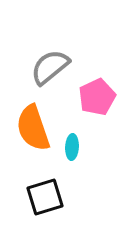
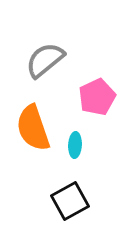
gray semicircle: moved 5 px left, 7 px up
cyan ellipse: moved 3 px right, 2 px up
black square: moved 25 px right, 4 px down; rotated 12 degrees counterclockwise
